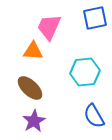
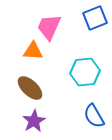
blue square: rotated 10 degrees counterclockwise
